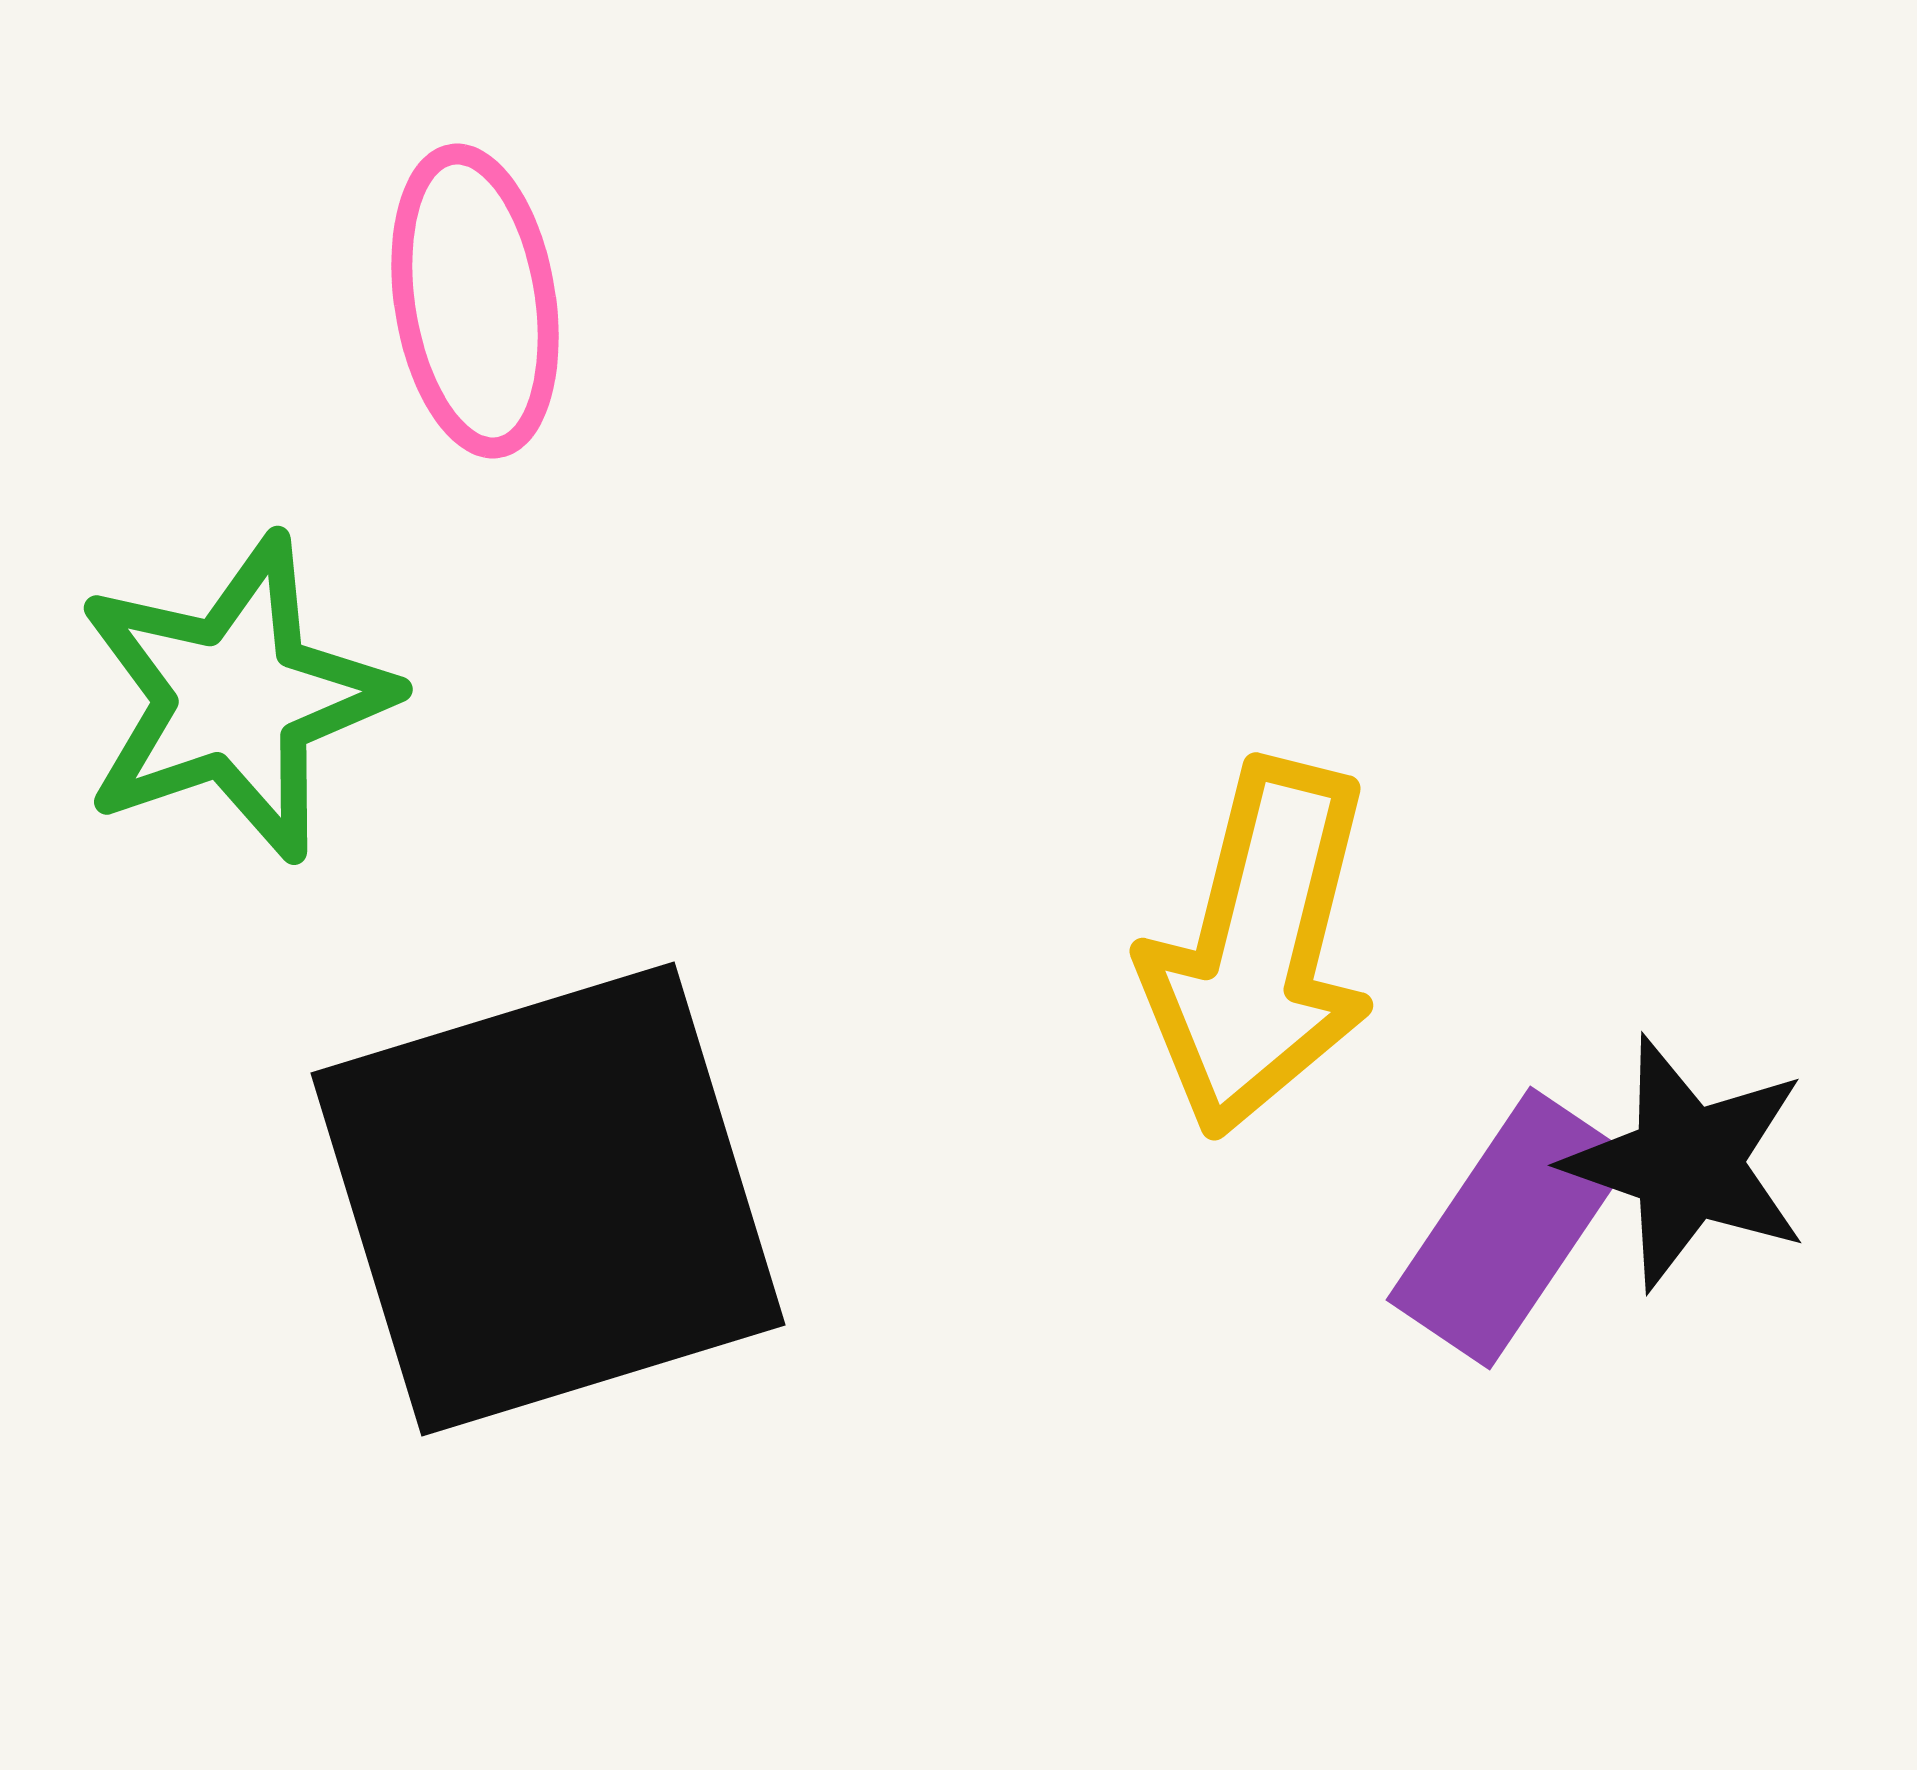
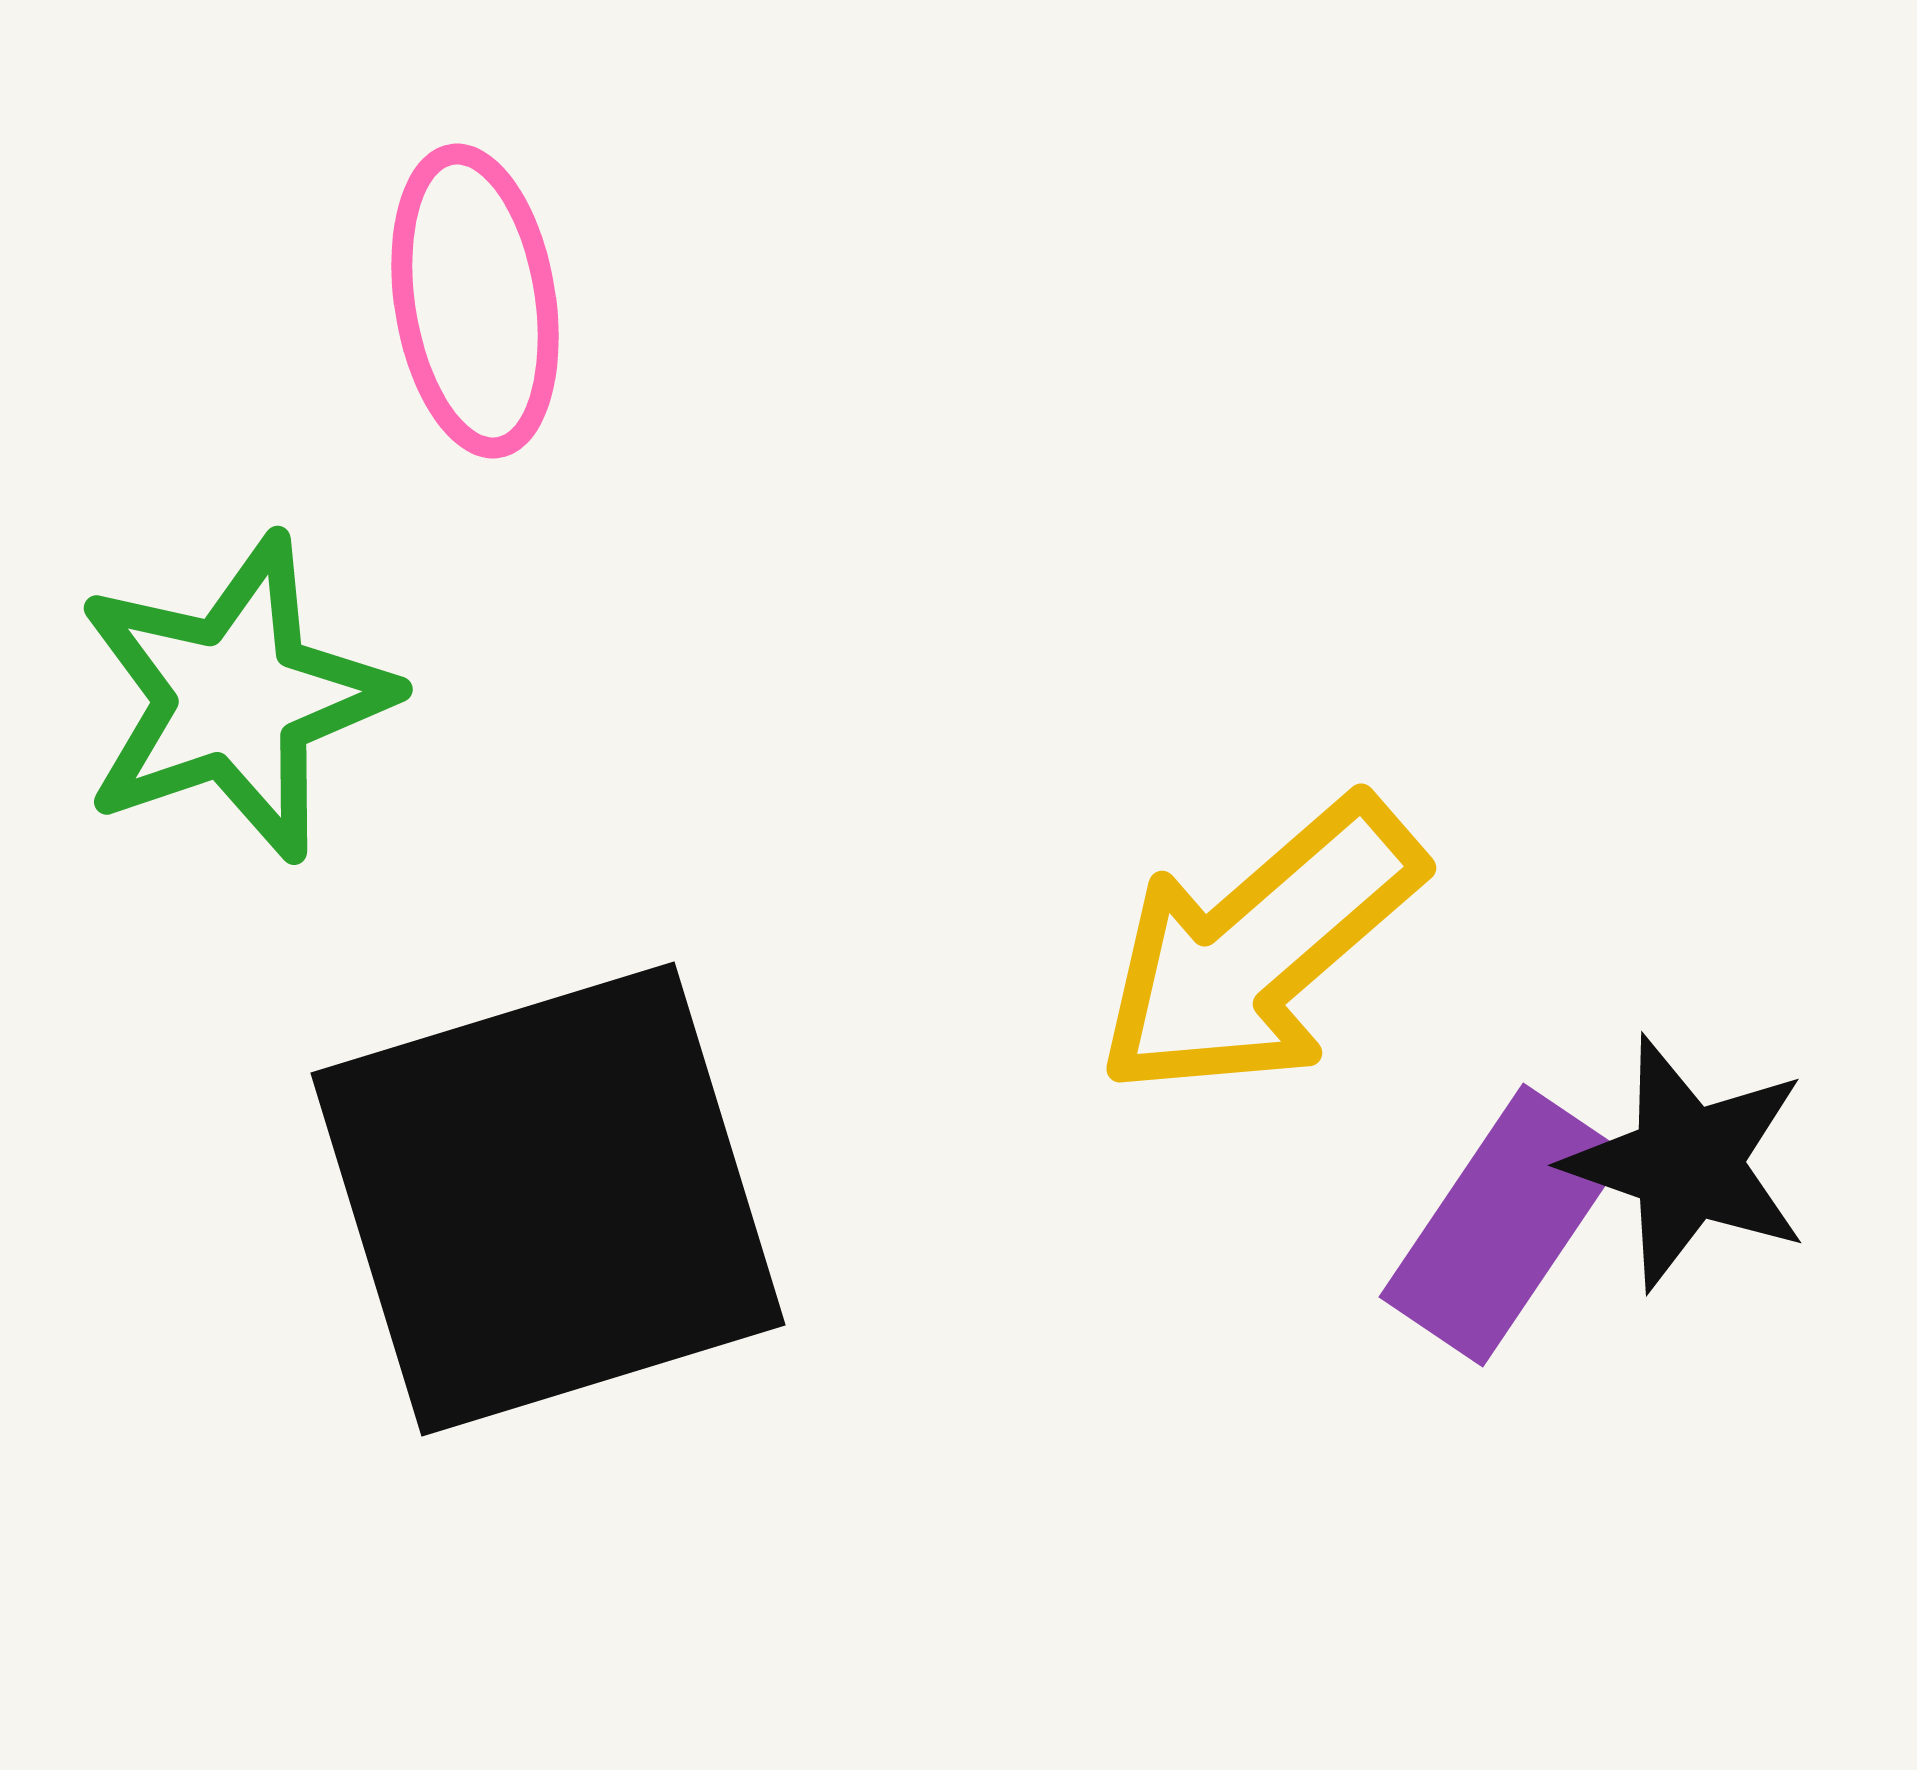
yellow arrow: rotated 35 degrees clockwise
purple rectangle: moved 7 px left, 3 px up
